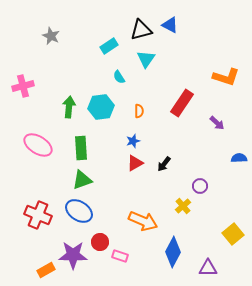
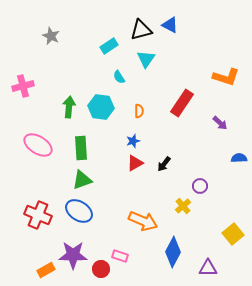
cyan hexagon: rotated 15 degrees clockwise
purple arrow: moved 3 px right
red circle: moved 1 px right, 27 px down
